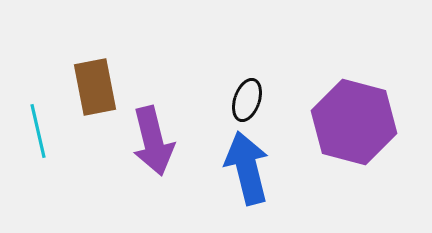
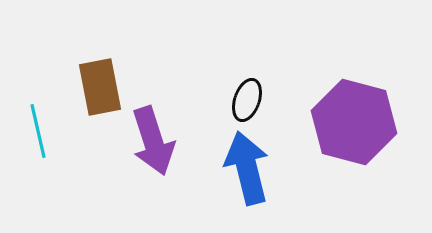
brown rectangle: moved 5 px right
purple arrow: rotated 4 degrees counterclockwise
